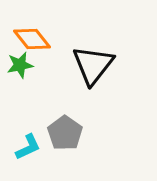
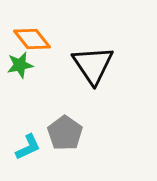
black triangle: rotated 12 degrees counterclockwise
